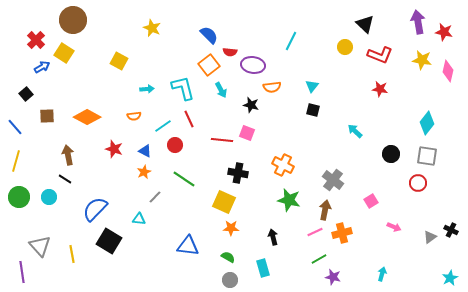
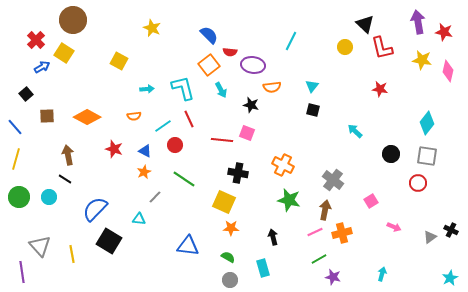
red L-shape at (380, 55): moved 2 px right, 7 px up; rotated 55 degrees clockwise
yellow line at (16, 161): moved 2 px up
